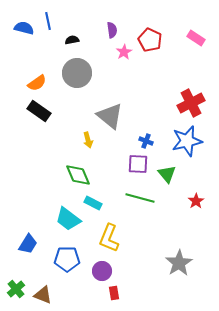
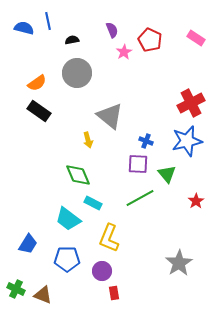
purple semicircle: rotated 14 degrees counterclockwise
green line: rotated 44 degrees counterclockwise
green cross: rotated 24 degrees counterclockwise
